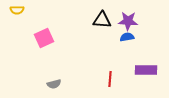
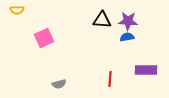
gray semicircle: moved 5 px right
